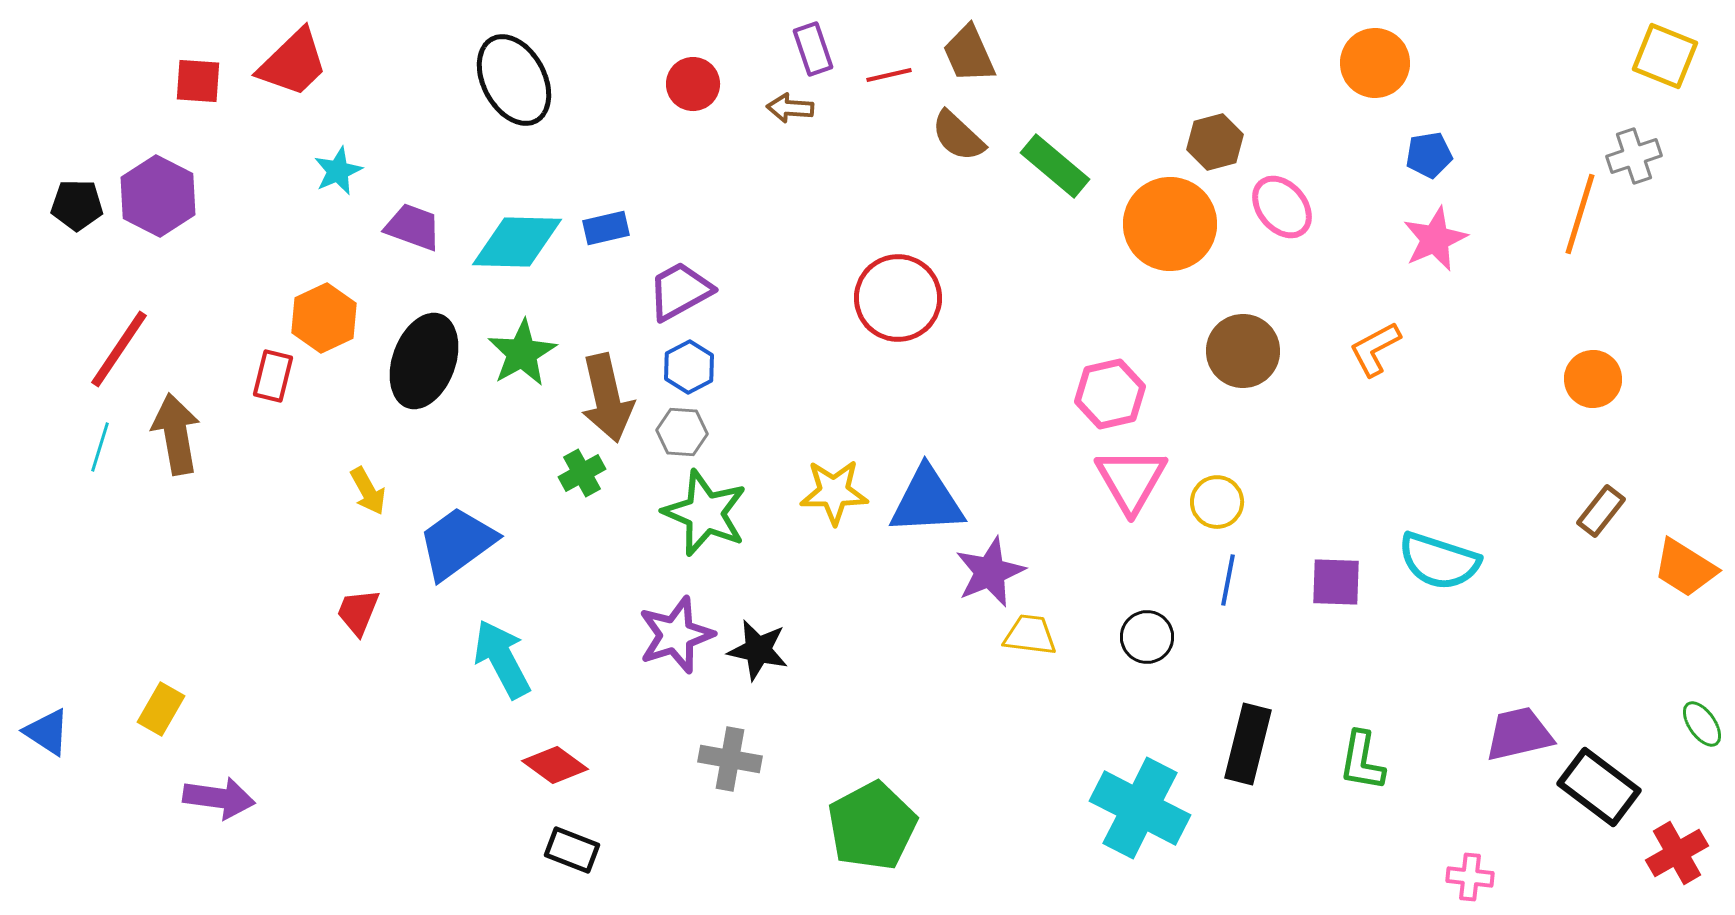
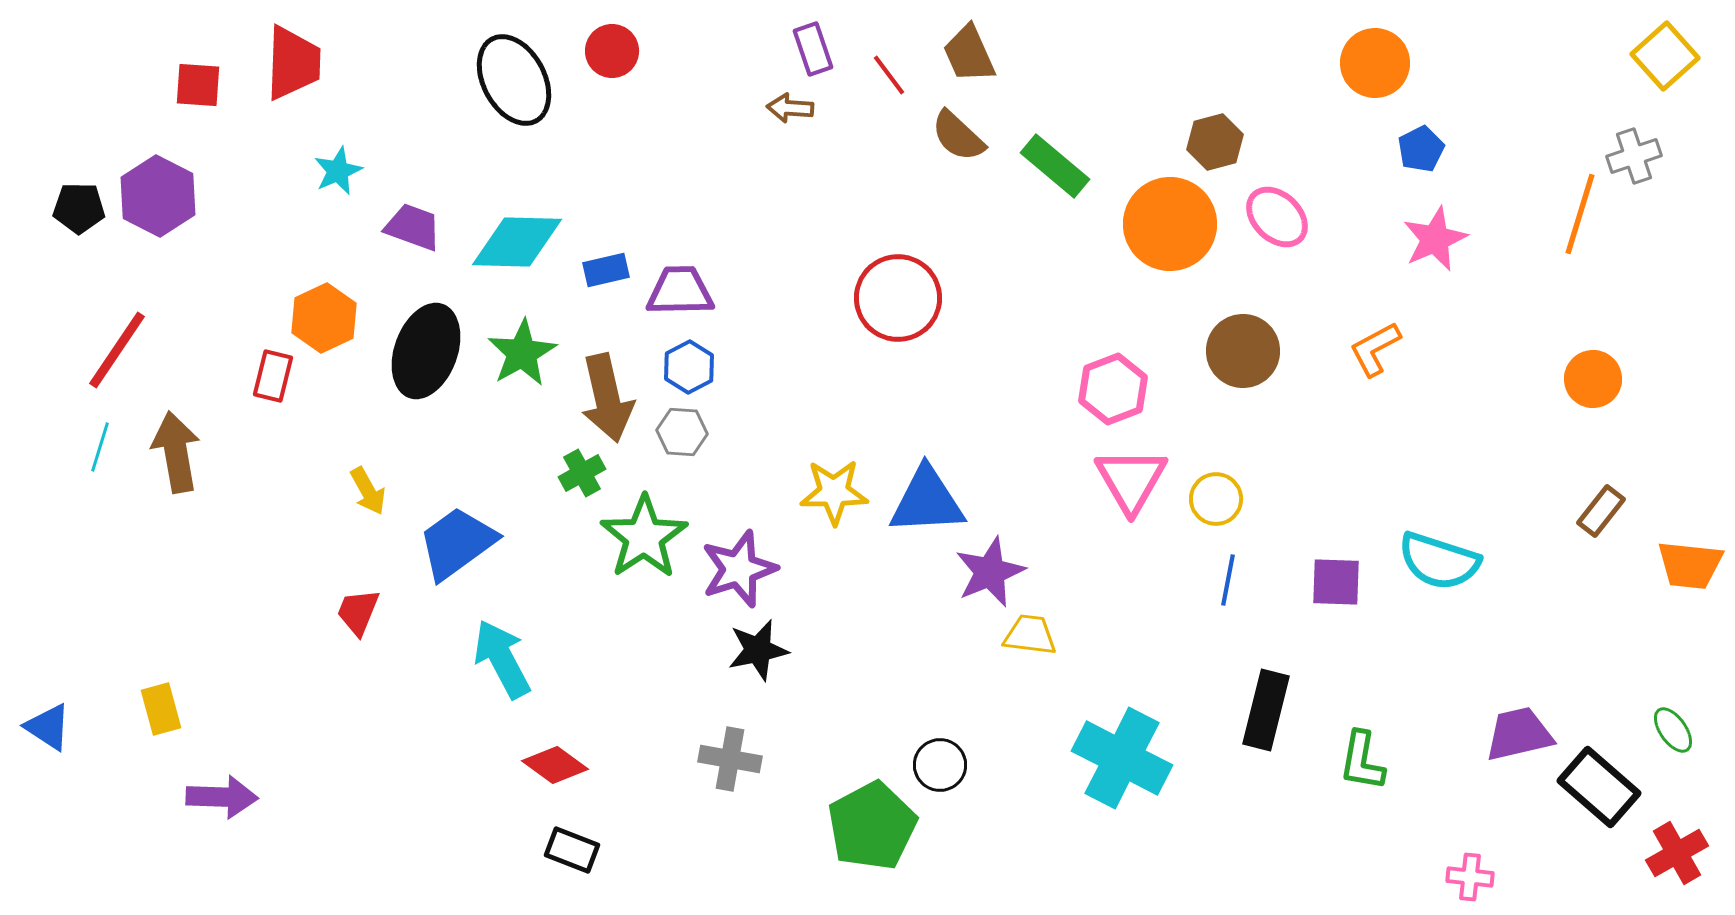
yellow square at (1665, 56): rotated 26 degrees clockwise
red trapezoid at (293, 63): rotated 44 degrees counterclockwise
red line at (889, 75): rotated 66 degrees clockwise
red square at (198, 81): moved 4 px down
red circle at (693, 84): moved 81 px left, 33 px up
blue pentagon at (1429, 155): moved 8 px left, 6 px up; rotated 18 degrees counterclockwise
black pentagon at (77, 205): moved 2 px right, 3 px down
pink ellipse at (1282, 207): moved 5 px left, 10 px down; rotated 6 degrees counterclockwise
blue rectangle at (606, 228): moved 42 px down
purple trapezoid at (680, 291): rotated 28 degrees clockwise
red line at (119, 349): moved 2 px left, 1 px down
black ellipse at (424, 361): moved 2 px right, 10 px up
pink hexagon at (1110, 394): moved 3 px right, 5 px up; rotated 8 degrees counterclockwise
brown arrow at (176, 434): moved 18 px down
yellow circle at (1217, 502): moved 1 px left, 3 px up
green star at (705, 513): moved 61 px left, 24 px down; rotated 16 degrees clockwise
orange trapezoid at (1685, 568): moved 5 px right, 3 px up; rotated 26 degrees counterclockwise
purple star at (676, 635): moved 63 px right, 66 px up
black circle at (1147, 637): moved 207 px left, 128 px down
black star at (758, 650): rotated 24 degrees counterclockwise
yellow rectangle at (161, 709): rotated 45 degrees counterclockwise
green ellipse at (1702, 724): moved 29 px left, 6 px down
blue triangle at (47, 732): moved 1 px right, 5 px up
black rectangle at (1248, 744): moved 18 px right, 34 px up
black rectangle at (1599, 787): rotated 4 degrees clockwise
purple arrow at (219, 798): moved 3 px right, 1 px up; rotated 6 degrees counterclockwise
cyan cross at (1140, 808): moved 18 px left, 50 px up
